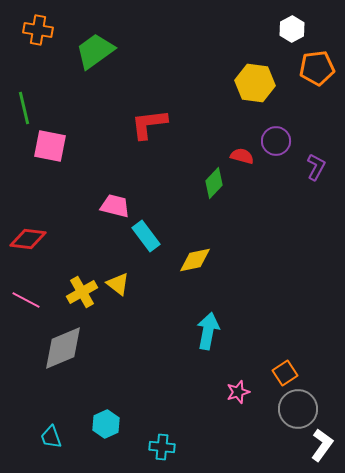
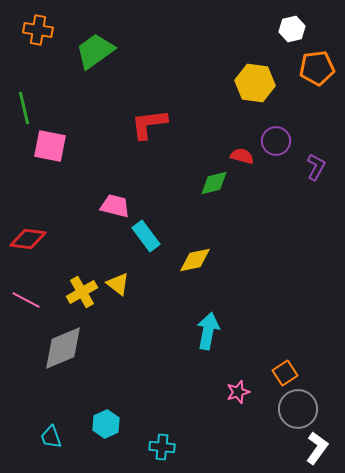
white hexagon: rotated 15 degrees clockwise
green diamond: rotated 32 degrees clockwise
white L-shape: moved 5 px left, 3 px down
